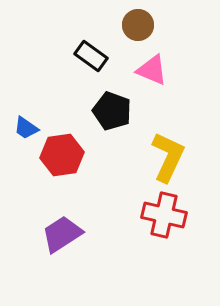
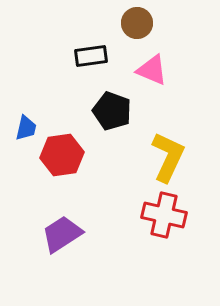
brown circle: moved 1 px left, 2 px up
black rectangle: rotated 44 degrees counterclockwise
blue trapezoid: rotated 112 degrees counterclockwise
